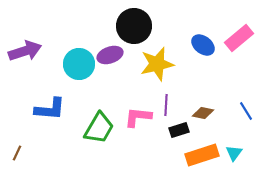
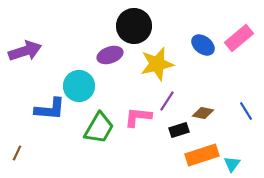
cyan circle: moved 22 px down
purple line: moved 1 px right, 4 px up; rotated 30 degrees clockwise
cyan triangle: moved 2 px left, 11 px down
